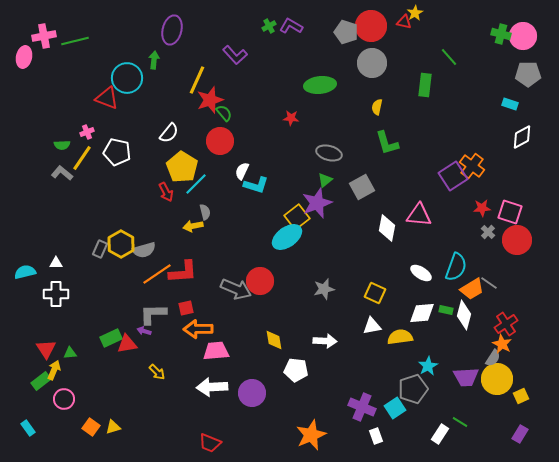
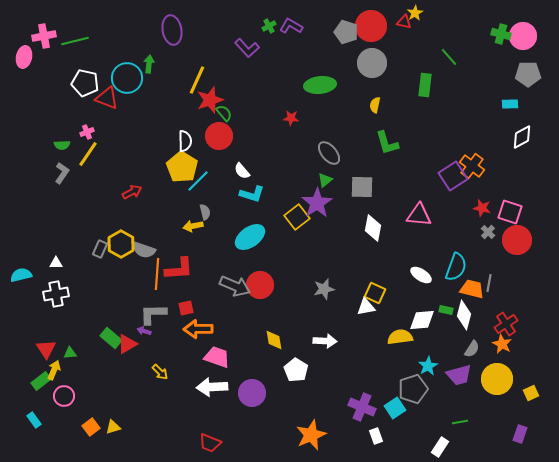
purple ellipse at (172, 30): rotated 24 degrees counterclockwise
purple L-shape at (235, 55): moved 12 px right, 7 px up
green arrow at (154, 60): moved 5 px left, 4 px down
cyan rectangle at (510, 104): rotated 21 degrees counterclockwise
yellow semicircle at (377, 107): moved 2 px left, 2 px up
white semicircle at (169, 133): moved 16 px right, 8 px down; rotated 40 degrees counterclockwise
red circle at (220, 141): moved 1 px left, 5 px up
white pentagon at (117, 152): moved 32 px left, 69 px up
gray ellipse at (329, 153): rotated 35 degrees clockwise
yellow line at (82, 158): moved 6 px right, 4 px up
white semicircle at (242, 171): rotated 66 degrees counterclockwise
gray L-shape at (62, 173): rotated 85 degrees clockwise
cyan line at (196, 184): moved 2 px right, 3 px up
cyan L-shape at (256, 185): moved 4 px left, 9 px down
gray square at (362, 187): rotated 30 degrees clockwise
red arrow at (166, 192): moved 34 px left; rotated 90 degrees counterclockwise
purple star at (317, 203): rotated 12 degrees counterclockwise
red star at (482, 208): rotated 18 degrees clockwise
white diamond at (387, 228): moved 14 px left
cyan ellipse at (287, 237): moved 37 px left
gray semicircle at (144, 250): rotated 35 degrees clockwise
cyan semicircle at (25, 272): moved 4 px left, 3 px down
red L-shape at (183, 272): moved 4 px left, 3 px up
white ellipse at (421, 273): moved 2 px down
orange line at (157, 274): rotated 52 degrees counterclockwise
red circle at (260, 281): moved 4 px down
gray line at (489, 283): rotated 66 degrees clockwise
gray arrow at (236, 289): moved 1 px left, 3 px up
orange trapezoid at (472, 289): rotated 135 degrees counterclockwise
white cross at (56, 294): rotated 10 degrees counterclockwise
white diamond at (422, 313): moved 7 px down
white triangle at (372, 326): moved 6 px left, 19 px up
green rectangle at (111, 338): rotated 65 degrees clockwise
red triangle at (127, 344): rotated 20 degrees counterclockwise
pink trapezoid at (216, 351): moved 1 px right, 6 px down; rotated 24 degrees clockwise
gray semicircle at (493, 358): moved 21 px left, 9 px up
white pentagon at (296, 370): rotated 25 degrees clockwise
yellow arrow at (157, 372): moved 3 px right
purple trapezoid at (466, 377): moved 7 px left, 2 px up; rotated 12 degrees counterclockwise
yellow square at (521, 396): moved 10 px right, 3 px up
pink circle at (64, 399): moved 3 px up
green line at (460, 422): rotated 42 degrees counterclockwise
orange square at (91, 427): rotated 18 degrees clockwise
cyan rectangle at (28, 428): moved 6 px right, 8 px up
white rectangle at (440, 434): moved 13 px down
purple rectangle at (520, 434): rotated 12 degrees counterclockwise
